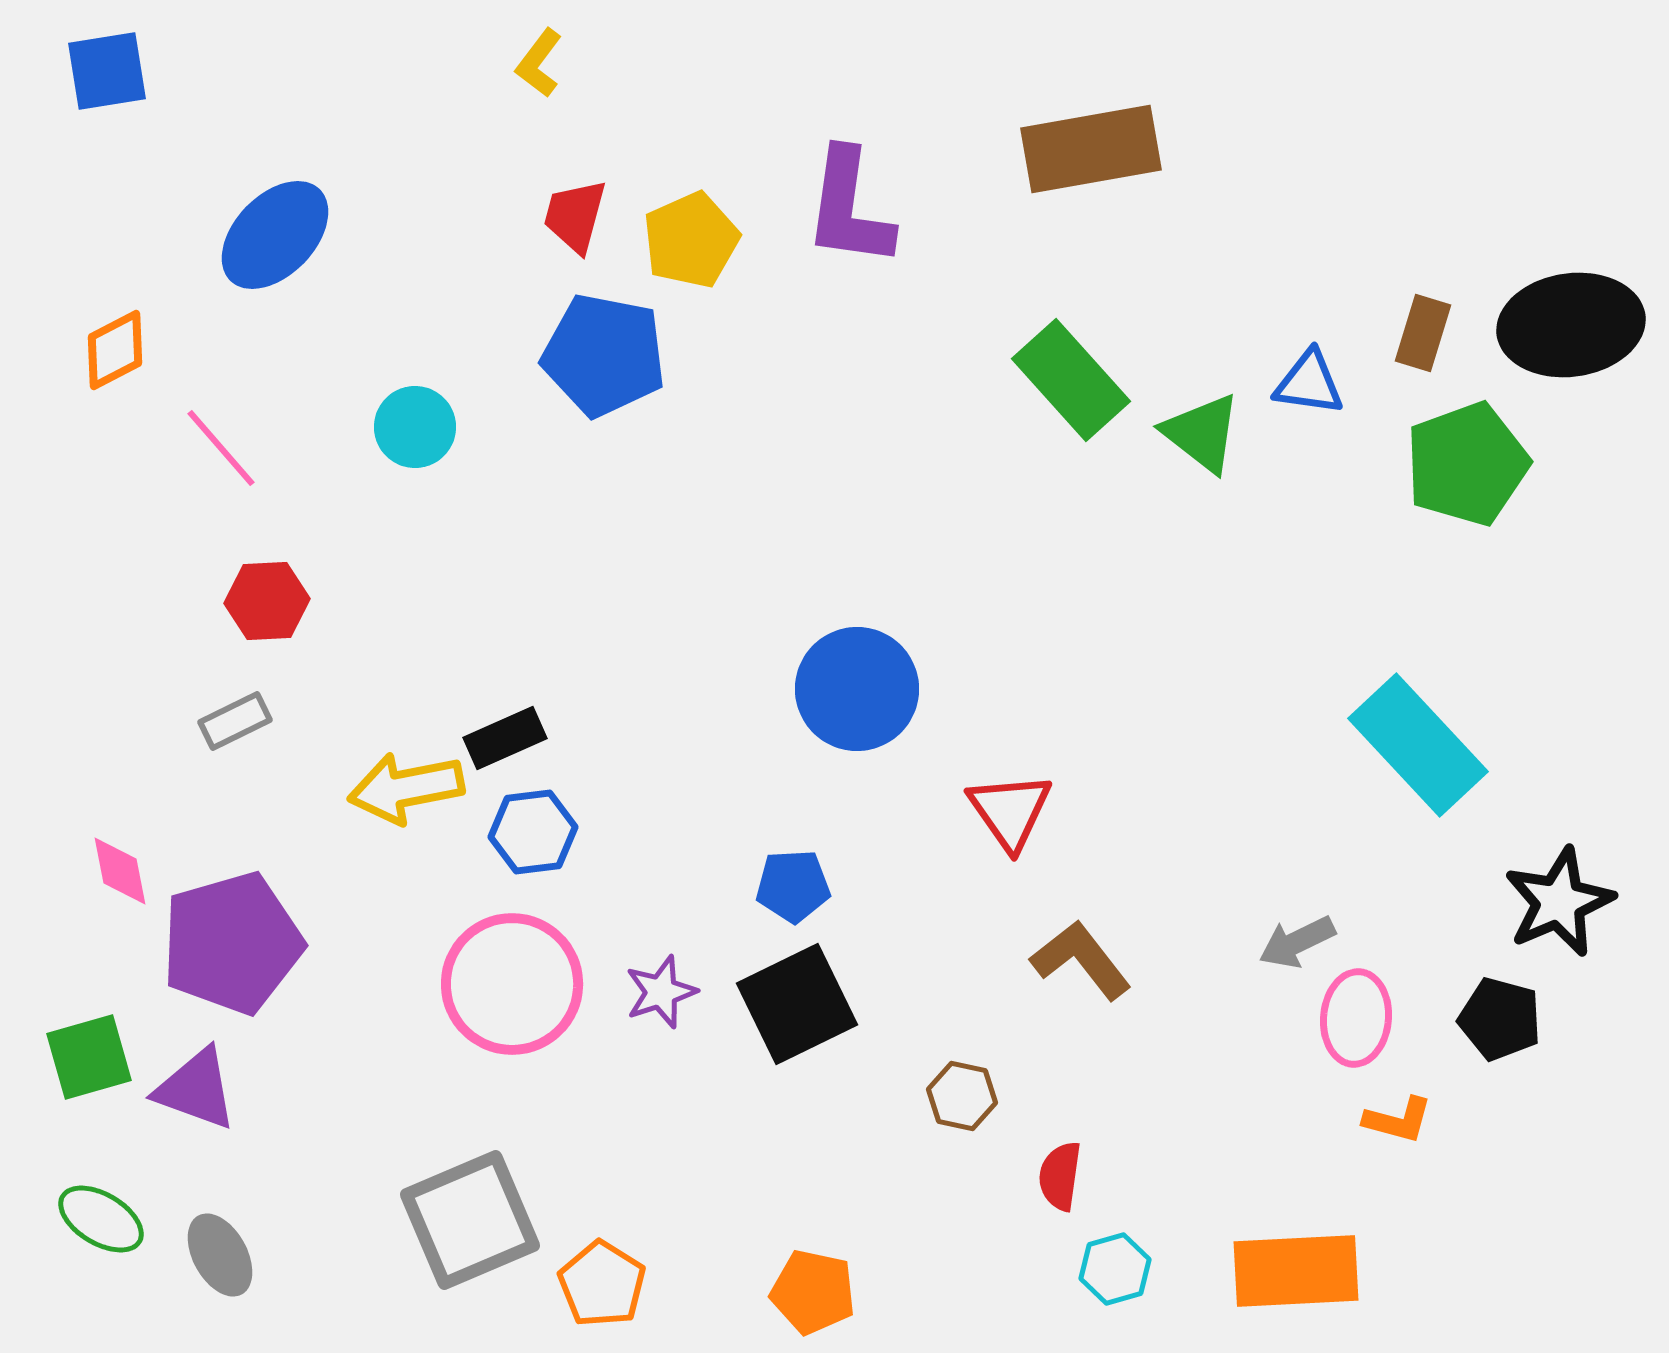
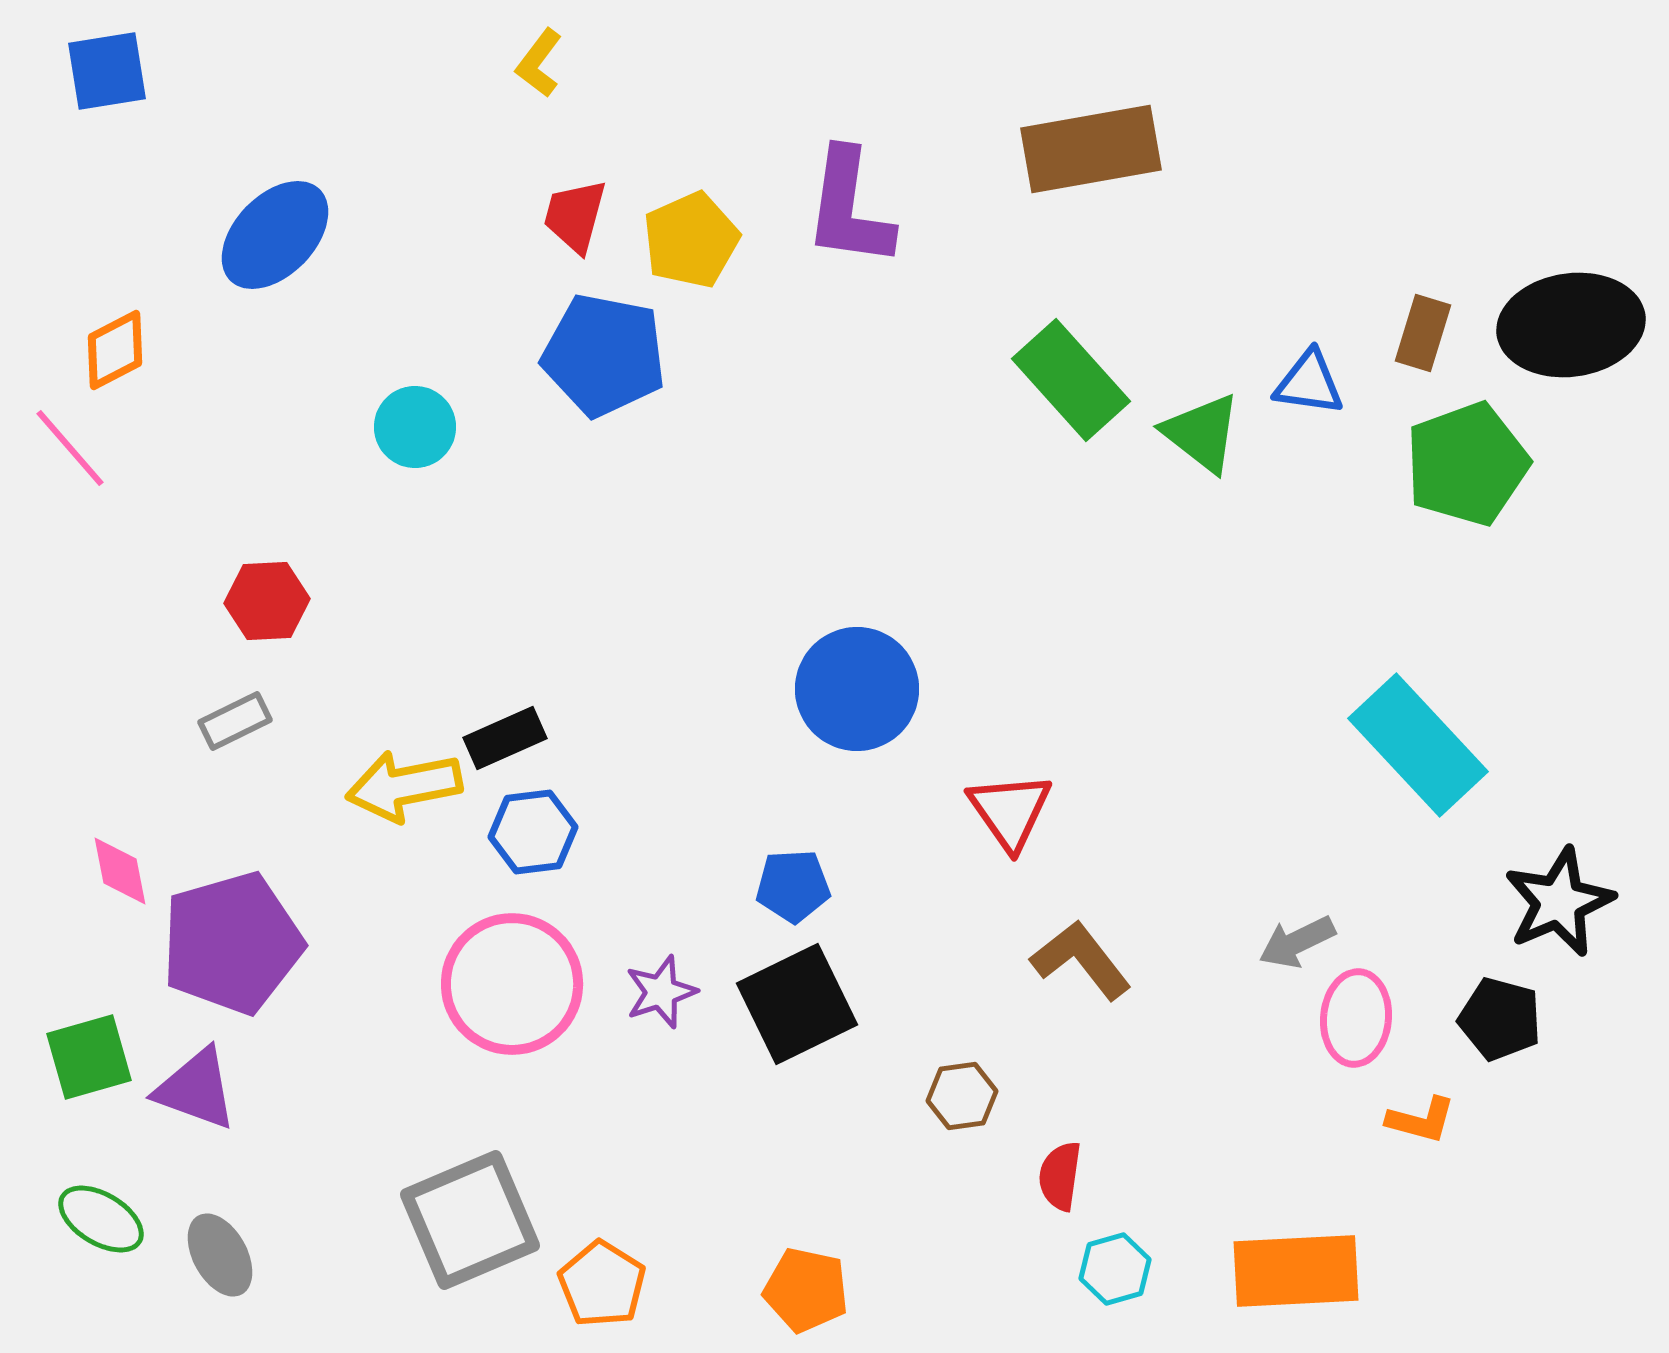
pink line at (221, 448): moved 151 px left
yellow arrow at (406, 788): moved 2 px left, 2 px up
brown hexagon at (962, 1096): rotated 20 degrees counterclockwise
orange L-shape at (1398, 1120): moved 23 px right
orange pentagon at (813, 1292): moved 7 px left, 2 px up
